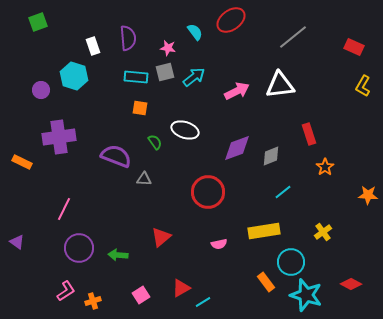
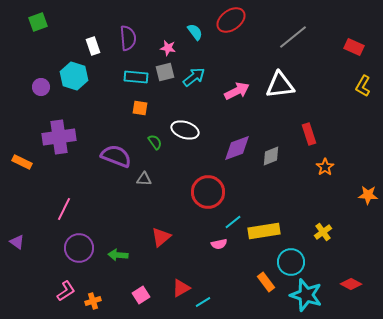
purple circle at (41, 90): moved 3 px up
cyan line at (283, 192): moved 50 px left, 30 px down
